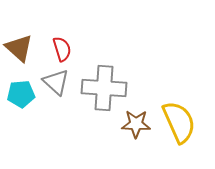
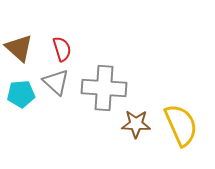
yellow semicircle: moved 2 px right, 3 px down
